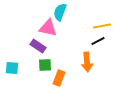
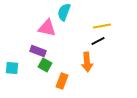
cyan semicircle: moved 4 px right
pink triangle: moved 1 px left
purple rectangle: moved 5 px down; rotated 14 degrees counterclockwise
green square: rotated 32 degrees clockwise
orange rectangle: moved 3 px right, 3 px down
